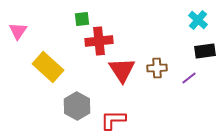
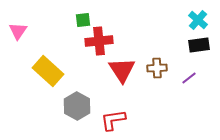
green square: moved 1 px right, 1 px down
black rectangle: moved 6 px left, 6 px up
yellow rectangle: moved 4 px down
red L-shape: rotated 8 degrees counterclockwise
